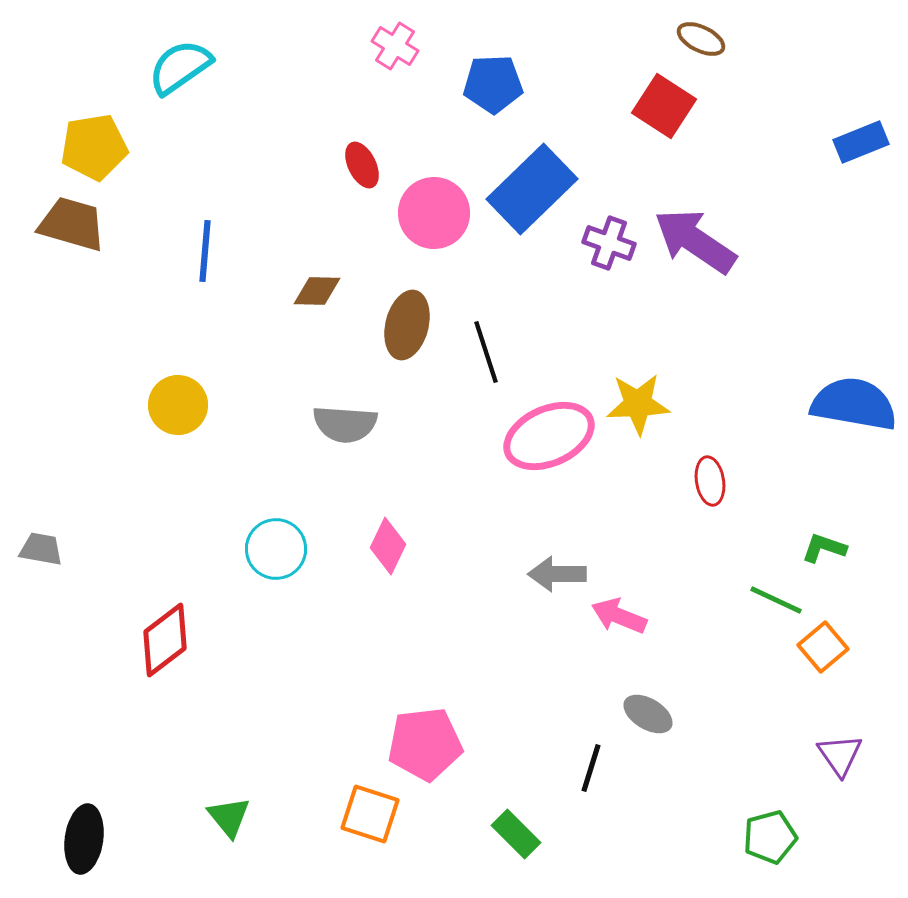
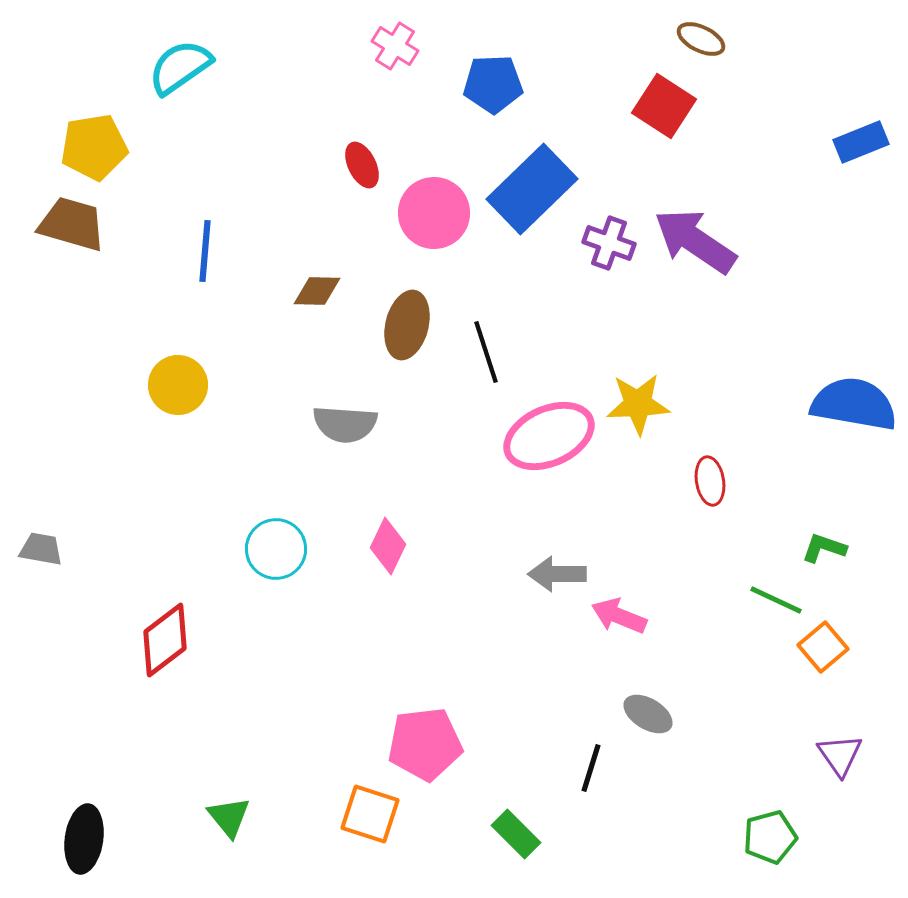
yellow circle at (178, 405): moved 20 px up
